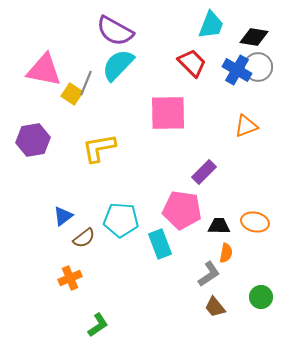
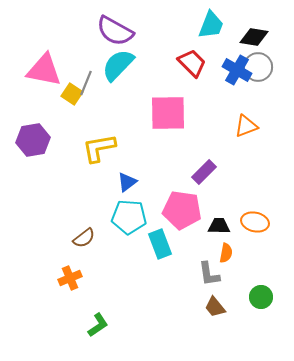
blue triangle: moved 64 px right, 34 px up
cyan pentagon: moved 8 px right, 3 px up
gray L-shape: rotated 116 degrees clockwise
